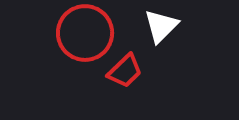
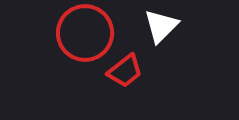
red trapezoid: rotated 6 degrees clockwise
